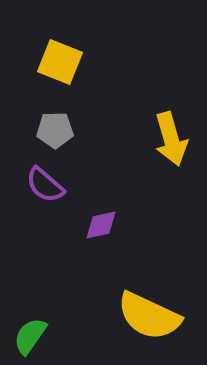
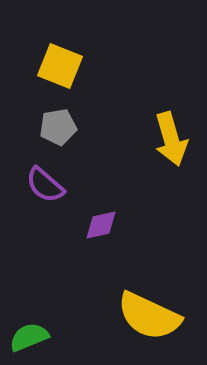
yellow square: moved 4 px down
gray pentagon: moved 3 px right, 3 px up; rotated 9 degrees counterclockwise
green semicircle: moved 1 px left, 1 px down; rotated 33 degrees clockwise
